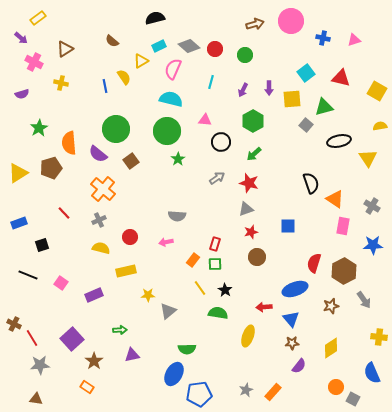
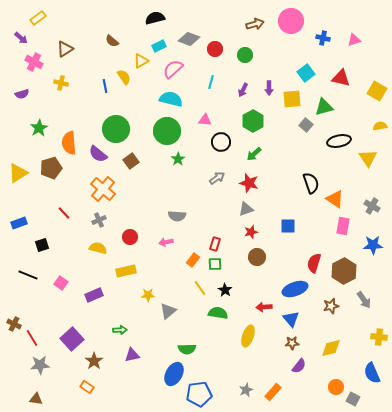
gray diamond at (189, 46): moved 7 px up; rotated 20 degrees counterclockwise
pink semicircle at (173, 69): rotated 25 degrees clockwise
yellow semicircle at (101, 248): moved 3 px left
yellow diamond at (331, 348): rotated 20 degrees clockwise
